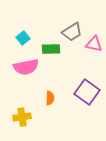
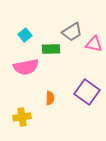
cyan square: moved 2 px right, 3 px up
